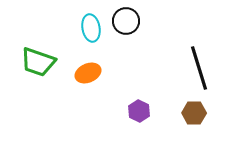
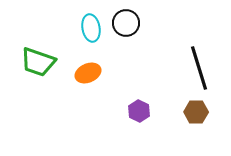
black circle: moved 2 px down
brown hexagon: moved 2 px right, 1 px up
